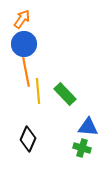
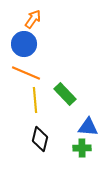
orange arrow: moved 11 px right
orange line: moved 1 px down; rotated 56 degrees counterclockwise
yellow line: moved 3 px left, 9 px down
black diamond: moved 12 px right; rotated 10 degrees counterclockwise
green cross: rotated 18 degrees counterclockwise
